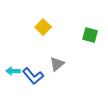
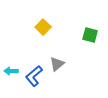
cyan arrow: moved 2 px left
blue L-shape: moved 1 px right; rotated 90 degrees clockwise
